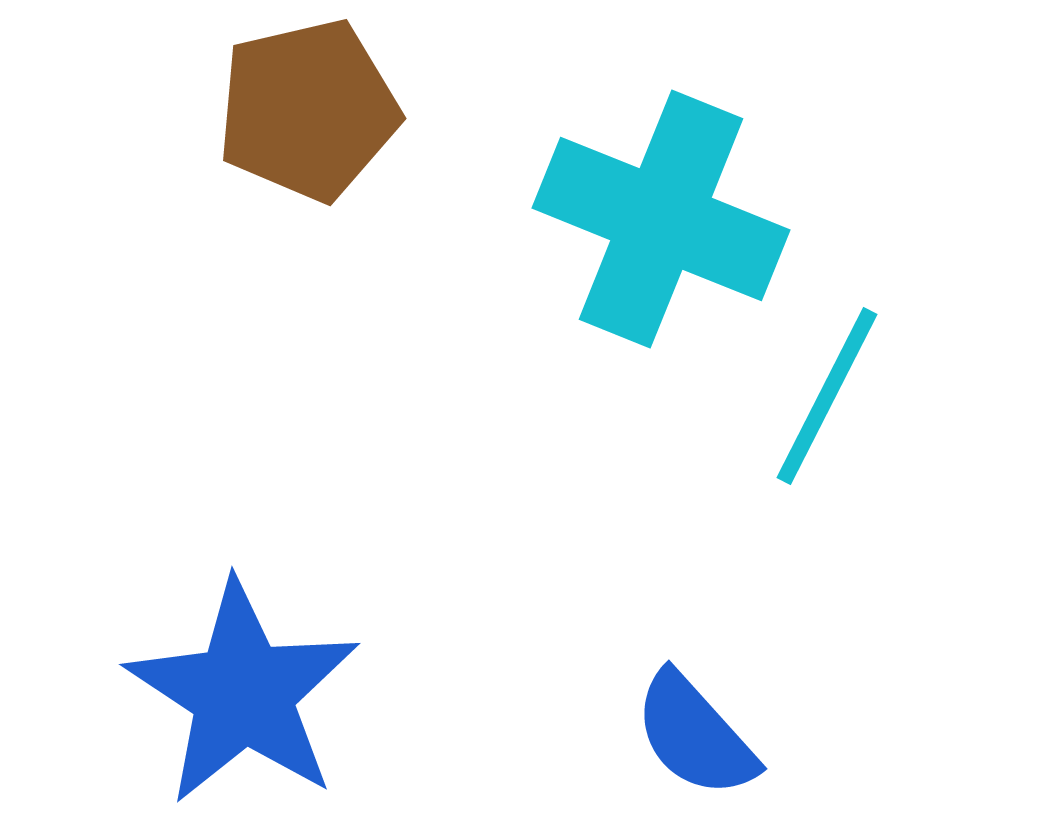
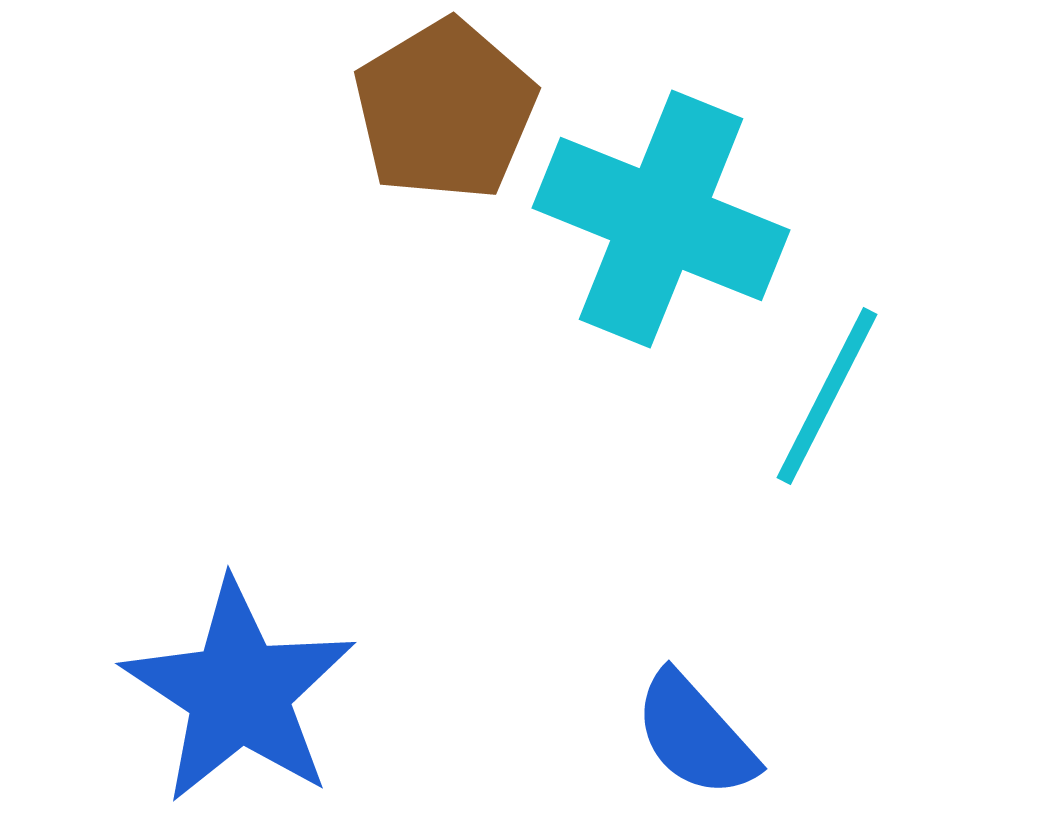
brown pentagon: moved 137 px right; rotated 18 degrees counterclockwise
blue star: moved 4 px left, 1 px up
